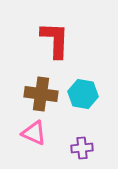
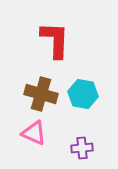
brown cross: rotated 8 degrees clockwise
